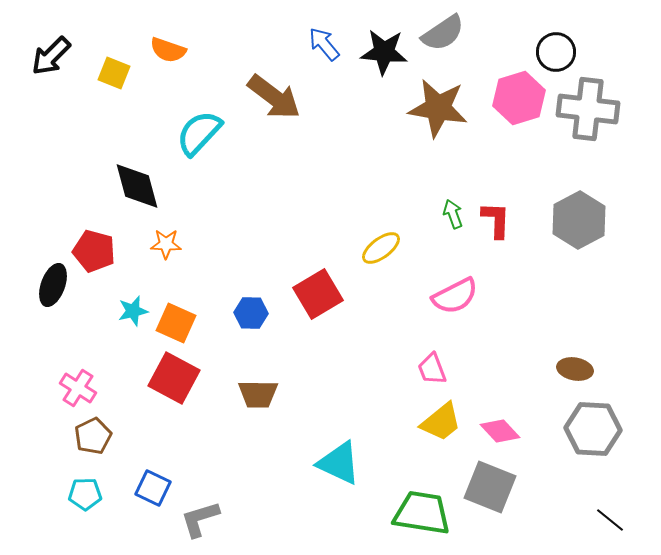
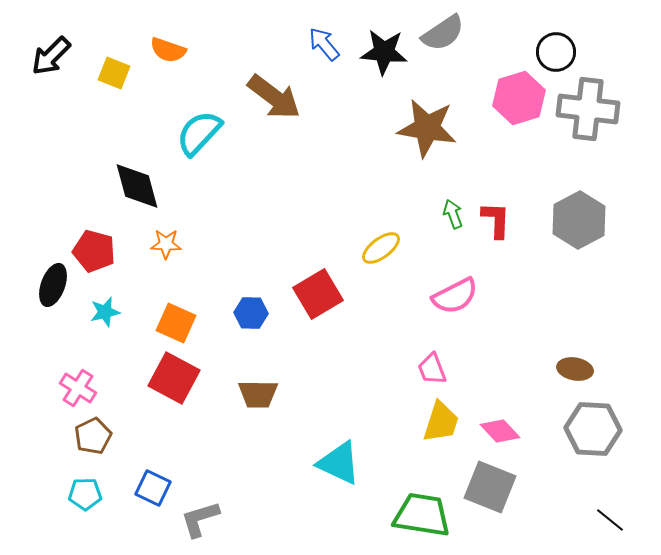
brown star at (438, 108): moved 11 px left, 20 px down
cyan star at (133, 311): moved 28 px left, 1 px down
yellow trapezoid at (441, 422): rotated 33 degrees counterclockwise
green trapezoid at (422, 513): moved 2 px down
